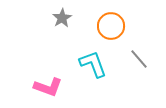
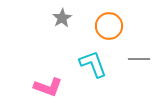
orange circle: moved 2 px left
gray line: rotated 50 degrees counterclockwise
